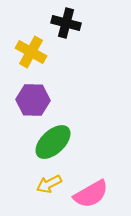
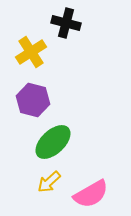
yellow cross: rotated 28 degrees clockwise
purple hexagon: rotated 12 degrees clockwise
yellow arrow: moved 2 px up; rotated 15 degrees counterclockwise
